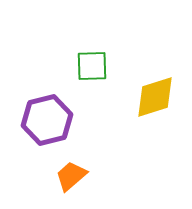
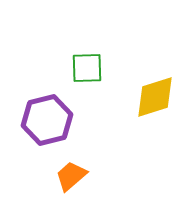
green square: moved 5 px left, 2 px down
